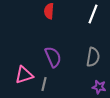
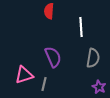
white line: moved 12 px left, 13 px down; rotated 24 degrees counterclockwise
gray semicircle: moved 1 px down
purple star: rotated 16 degrees clockwise
